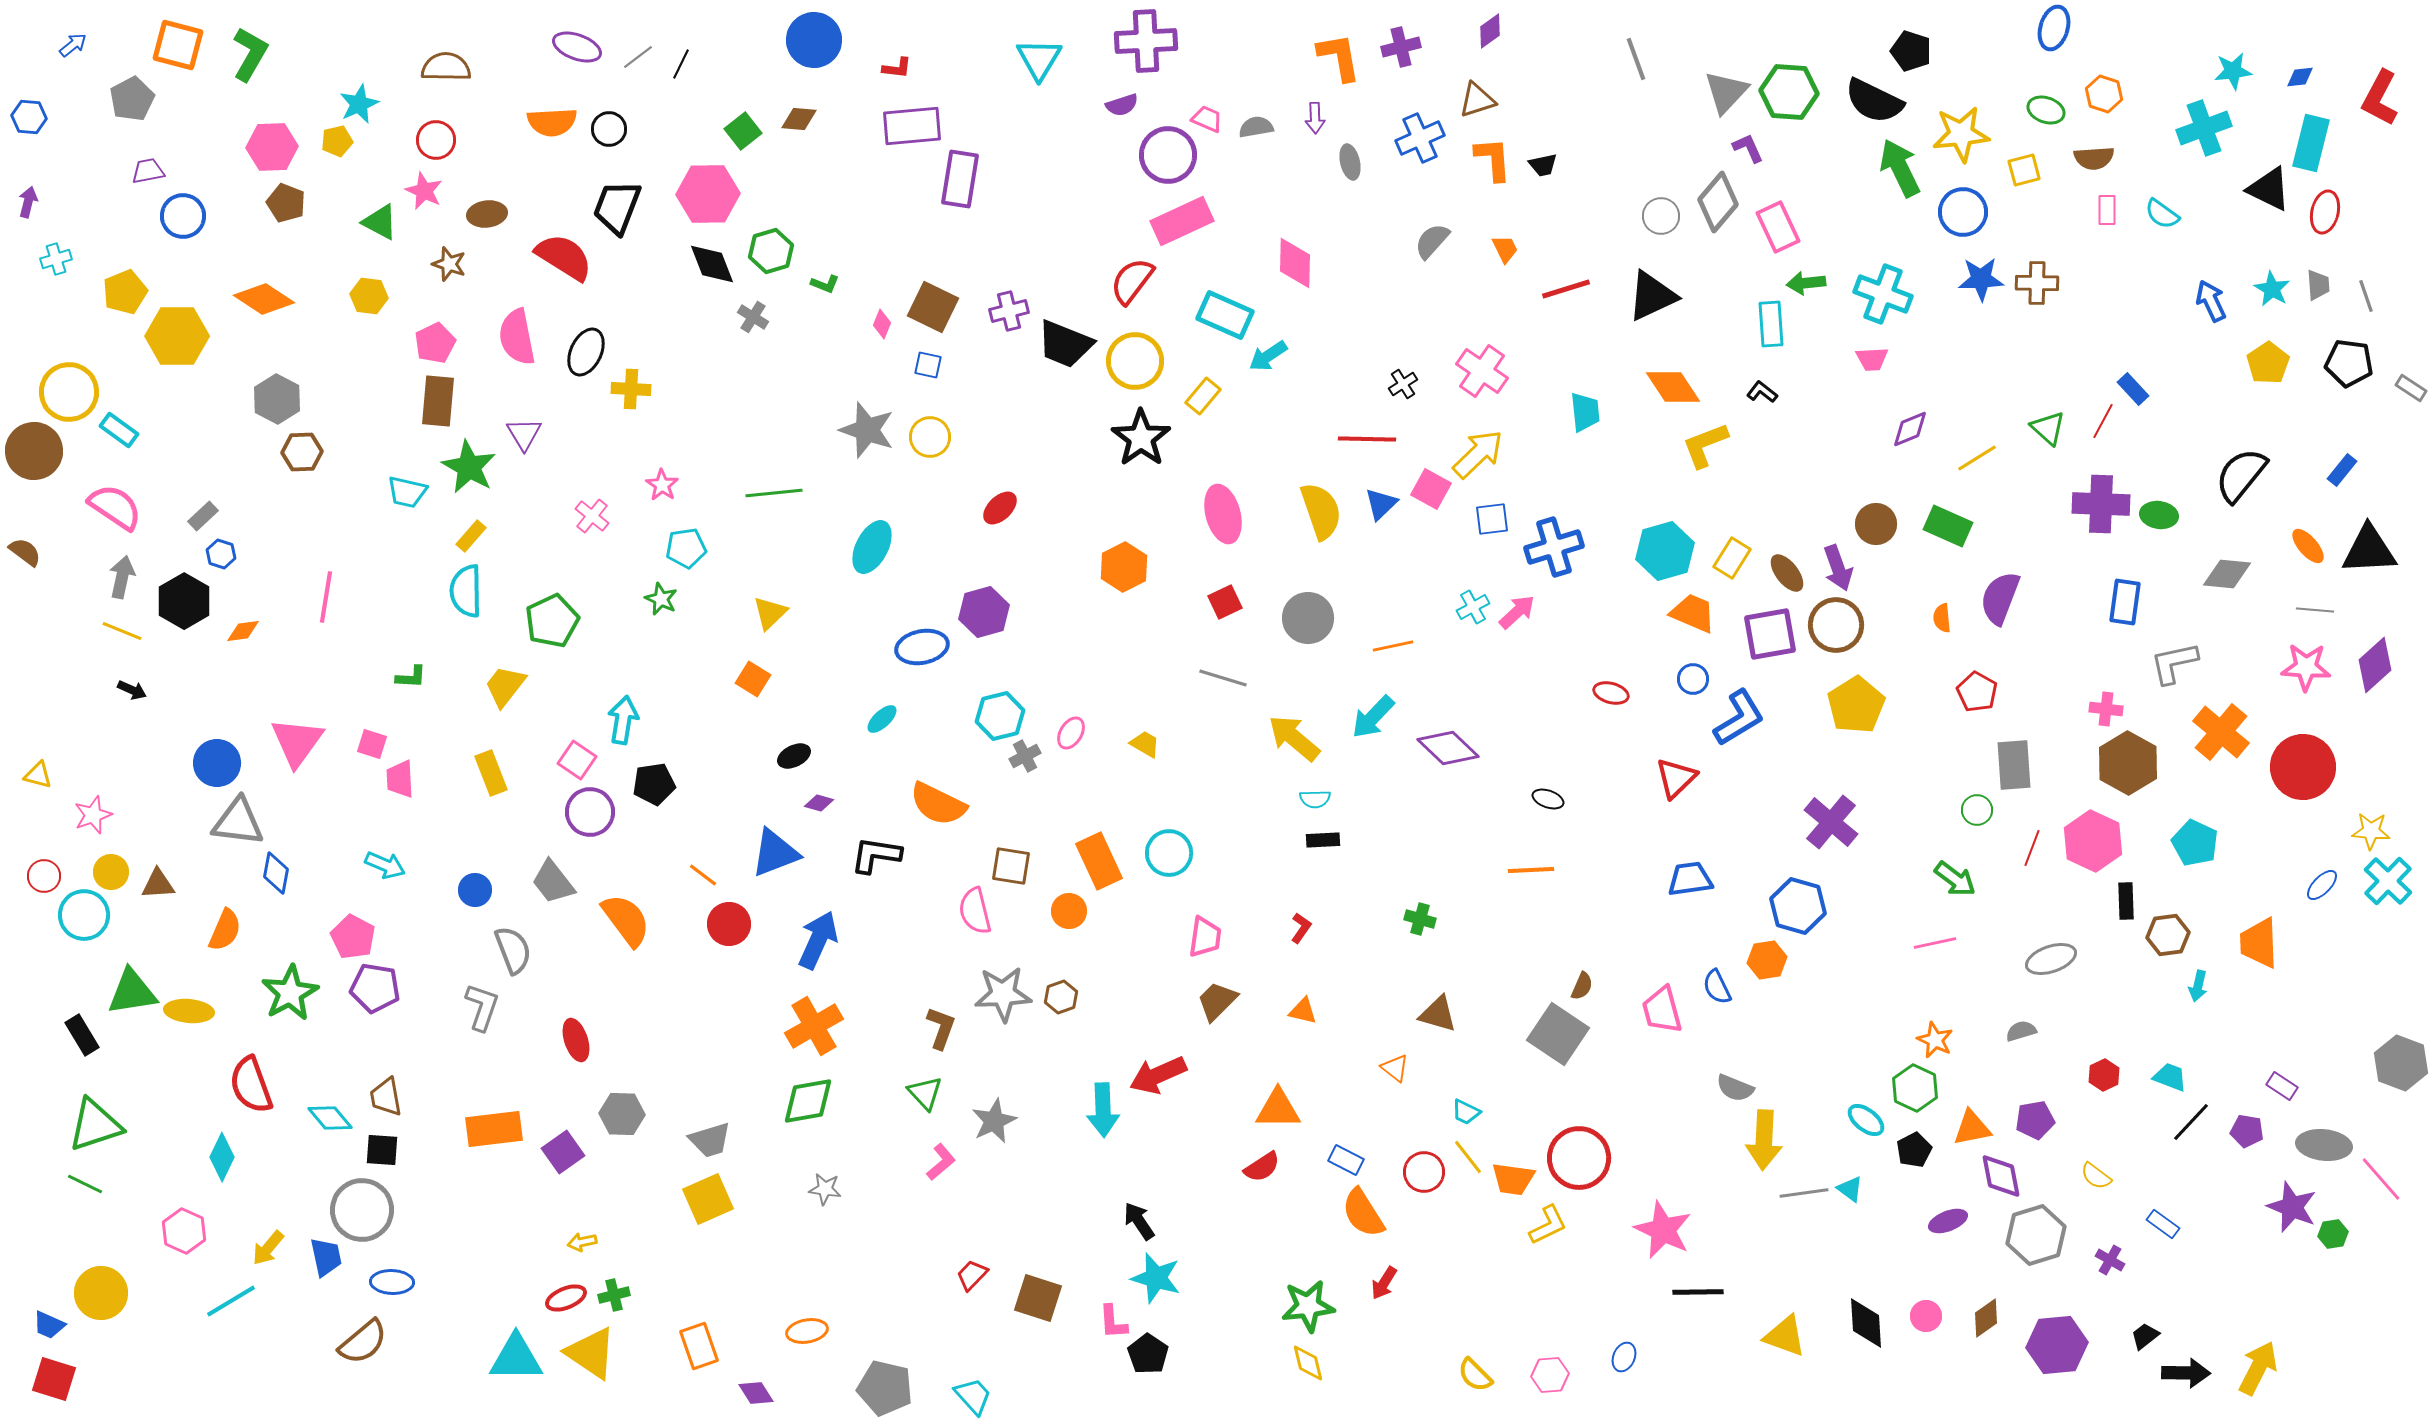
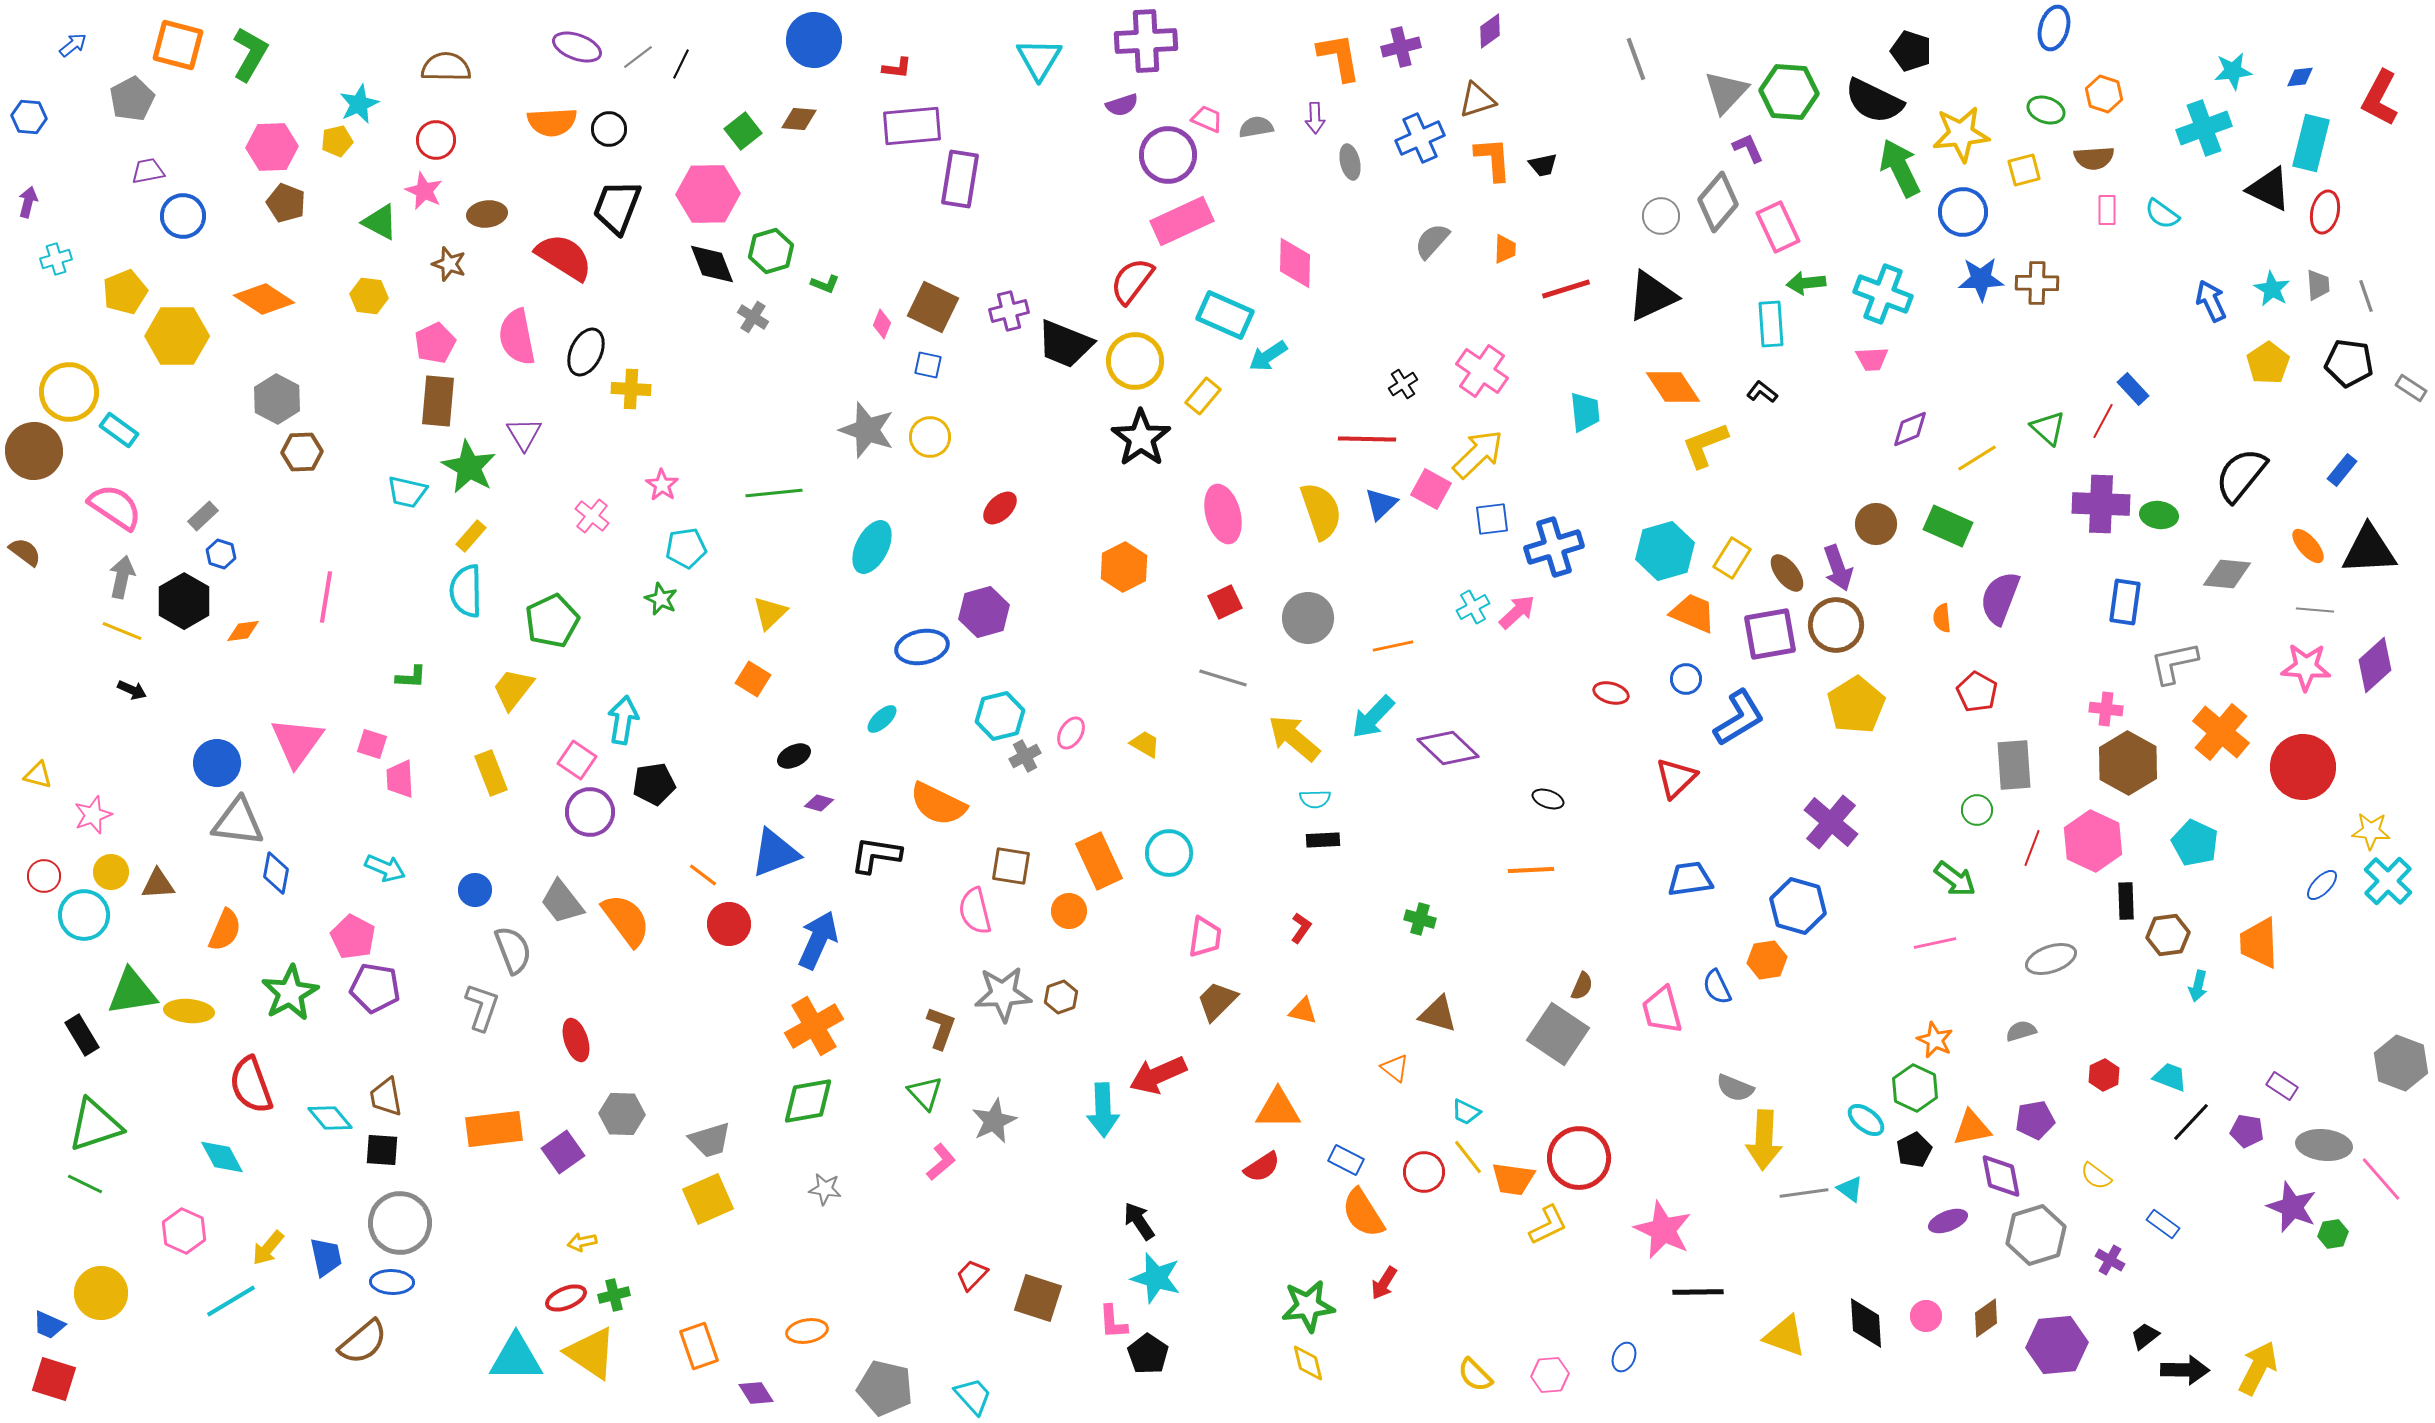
orange trapezoid at (1505, 249): rotated 28 degrees clockwise
blue circle at (1693, 679): moved 7 px left
yellow trapezoid at (505, 686): moved 8 px right, 3 px down
cyan arrow at (385, 865): moved 3 px down
gray trapezoid at (553, 882): moved 9 px right, 20 px down
cyan diamond at (222, 1157): rotated 54 degrees counterclockwise
gray circle at (362, 1210): moved 38 px right, 13 px down
black arrow at (2186, 1373): moved 1 px left, 3 px up
